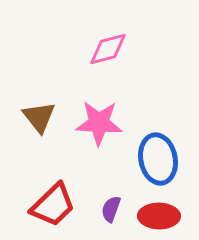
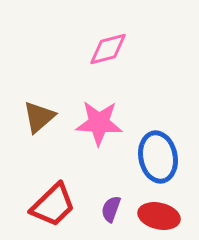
brown triangle: rotated 27 degrees clockwise
blue ellipse: moved 2 px up
red ellipse: rotated 12 degrees clockwise
